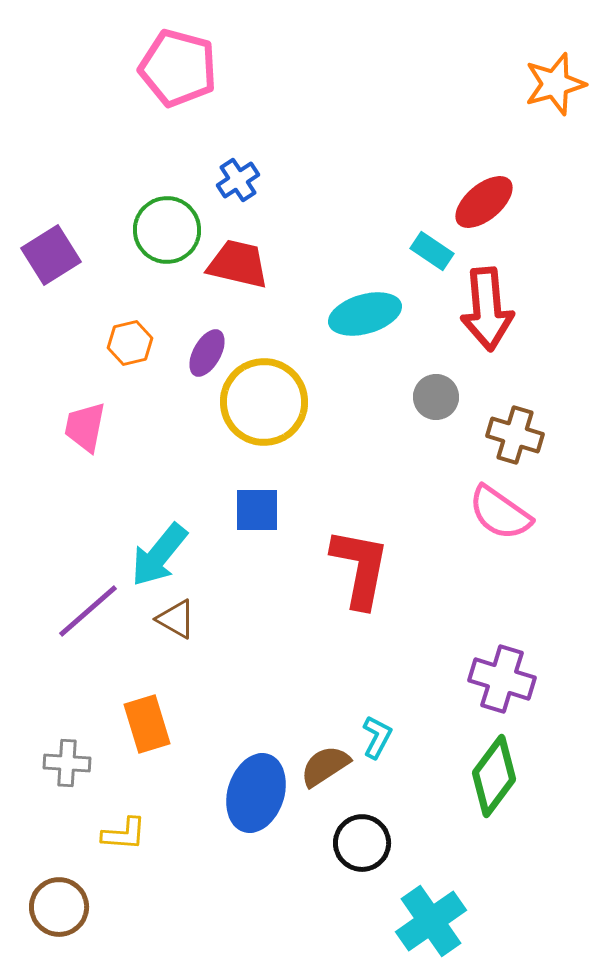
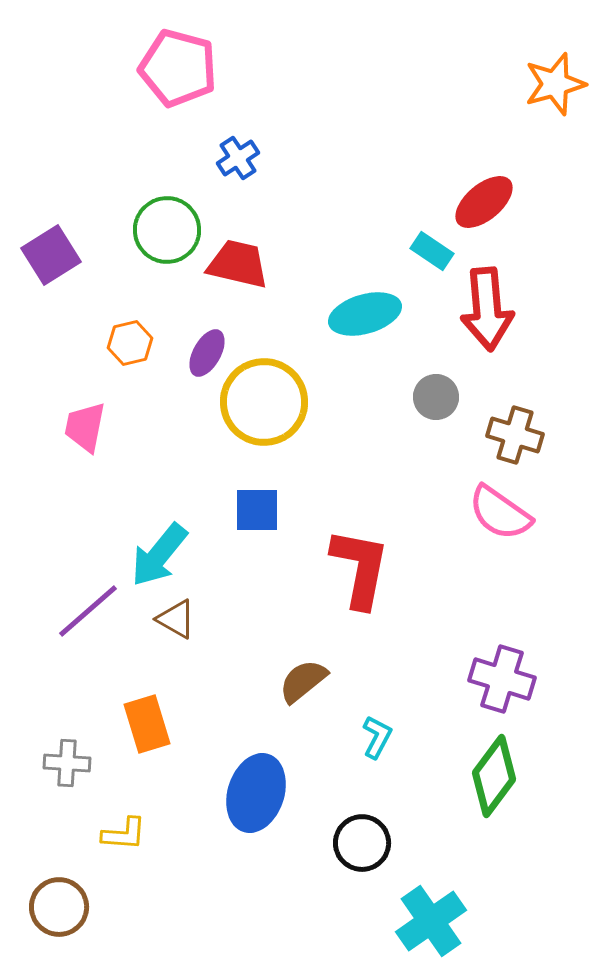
blue cross: moved 22 px up
brown semicircle: moved 22 px left, 85 px up; rotated 6 degrees counterclockwise
